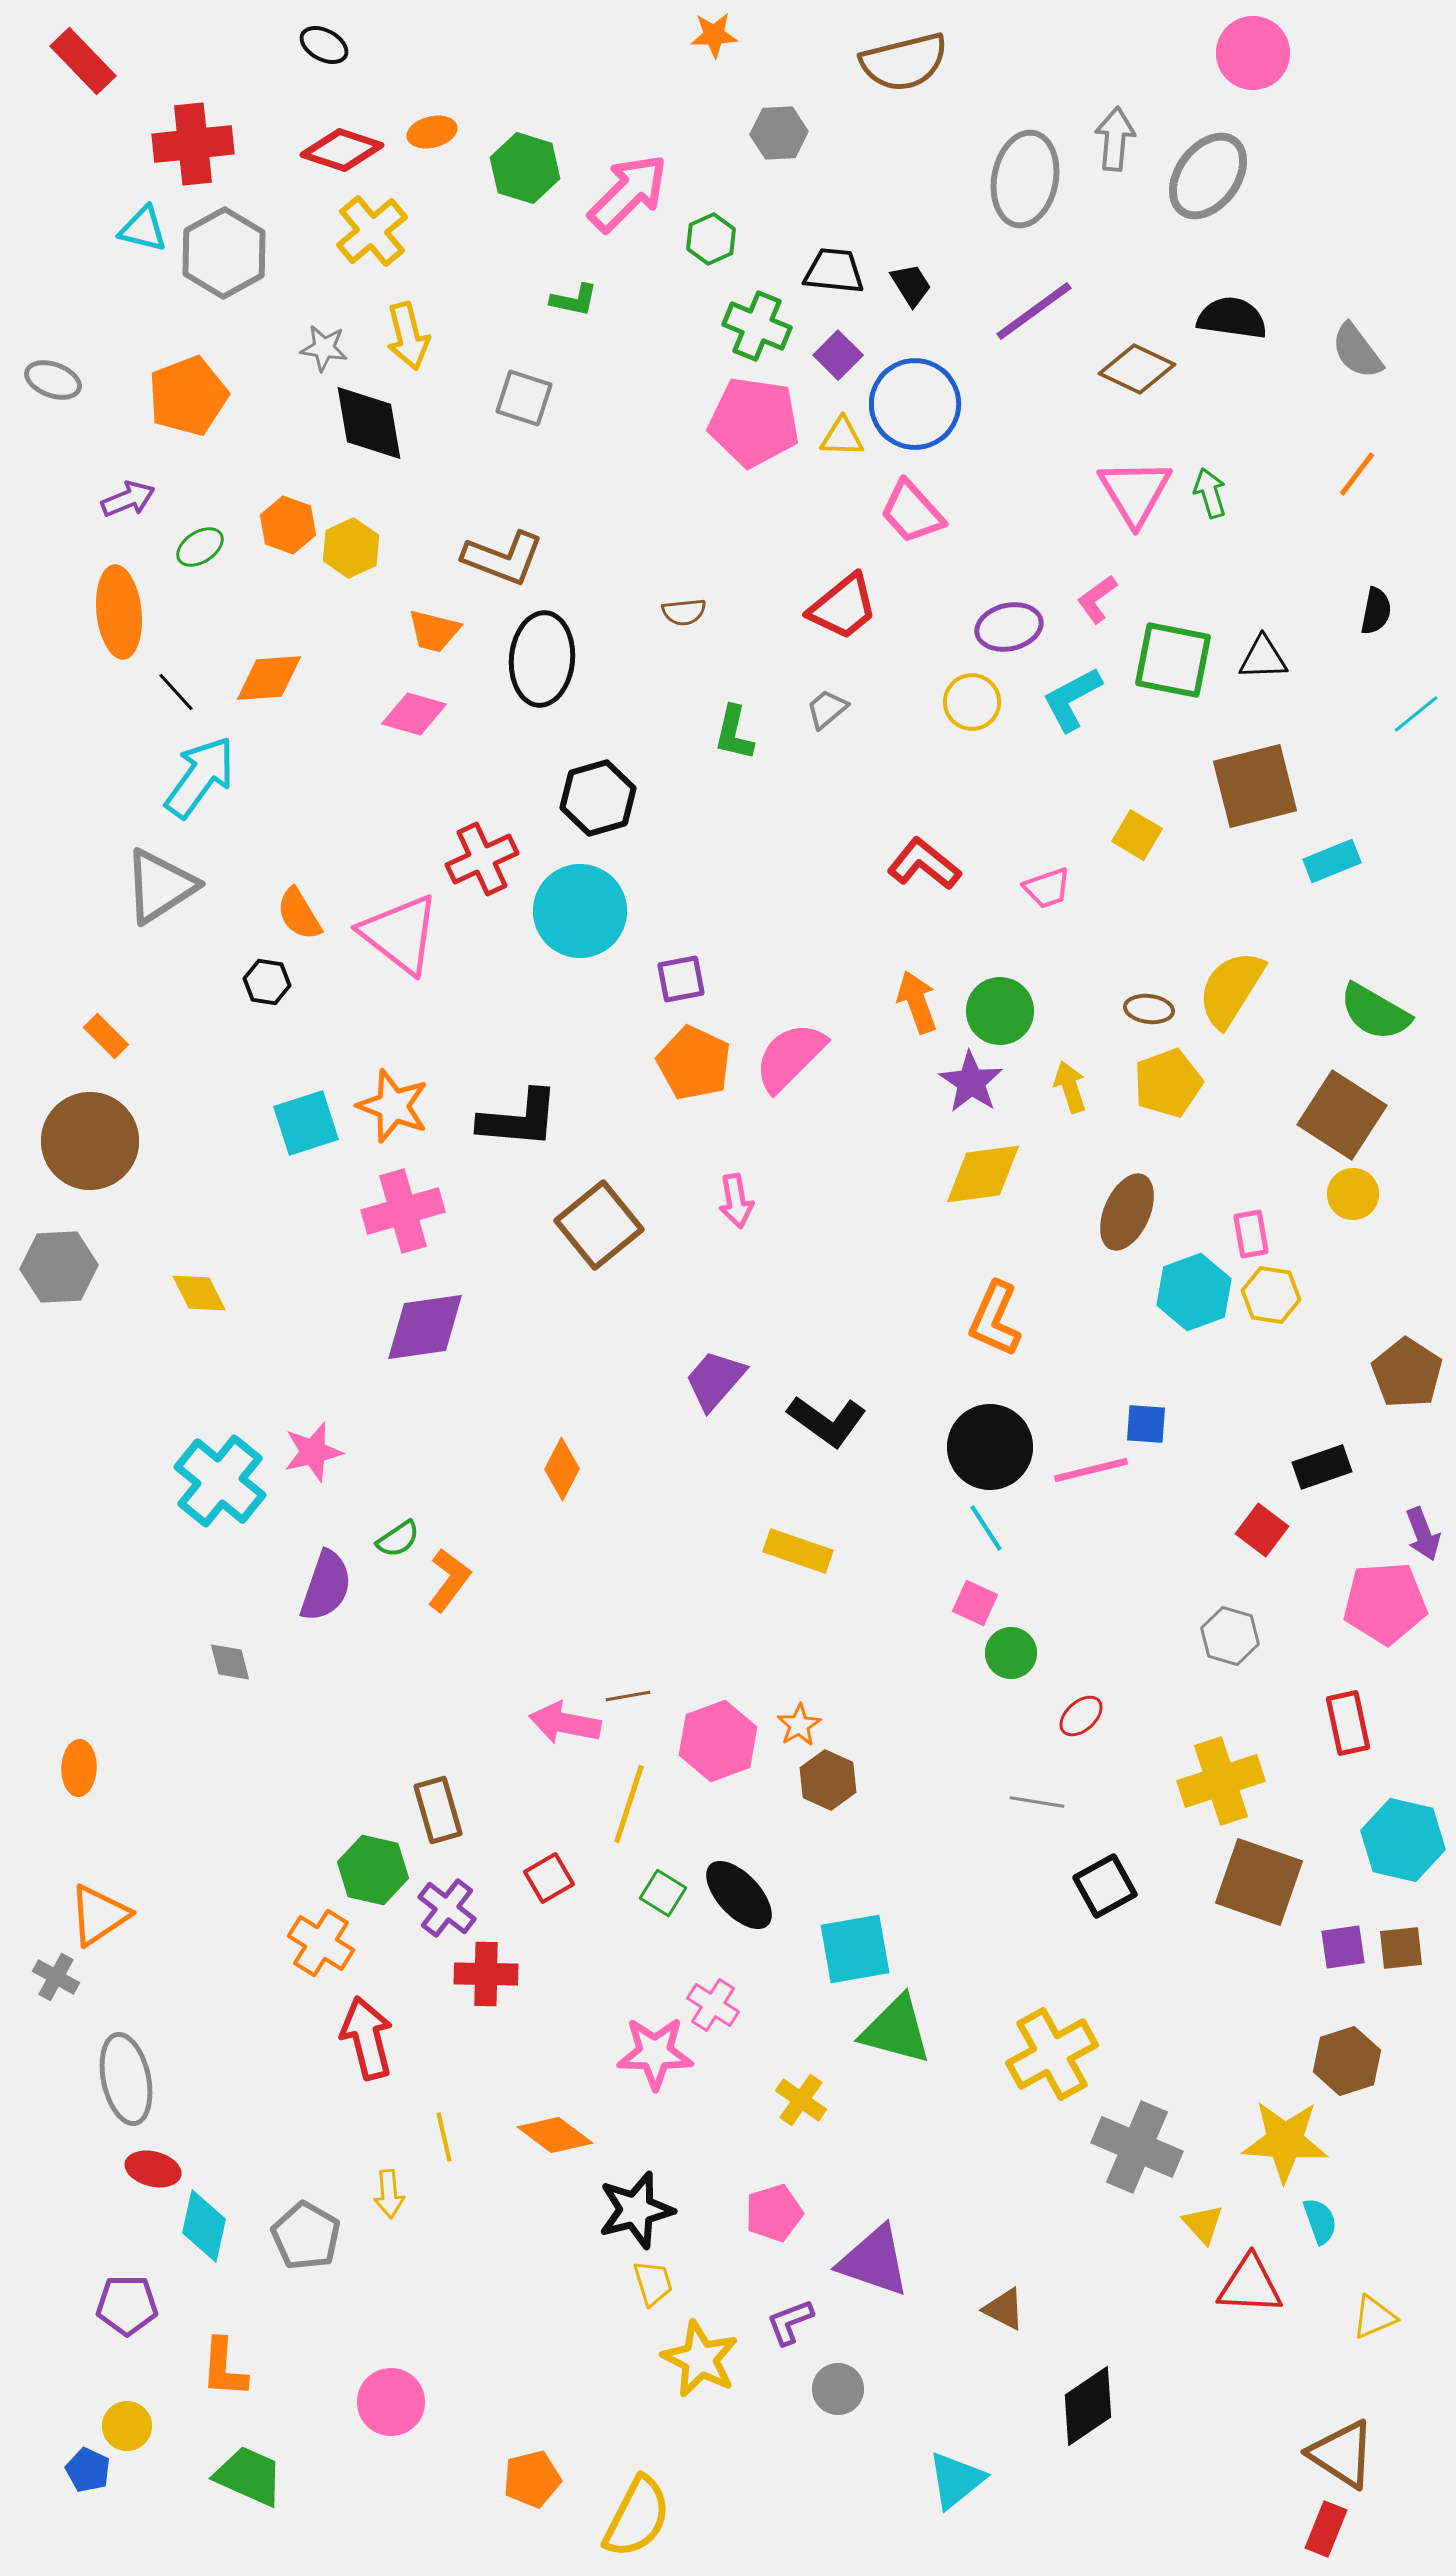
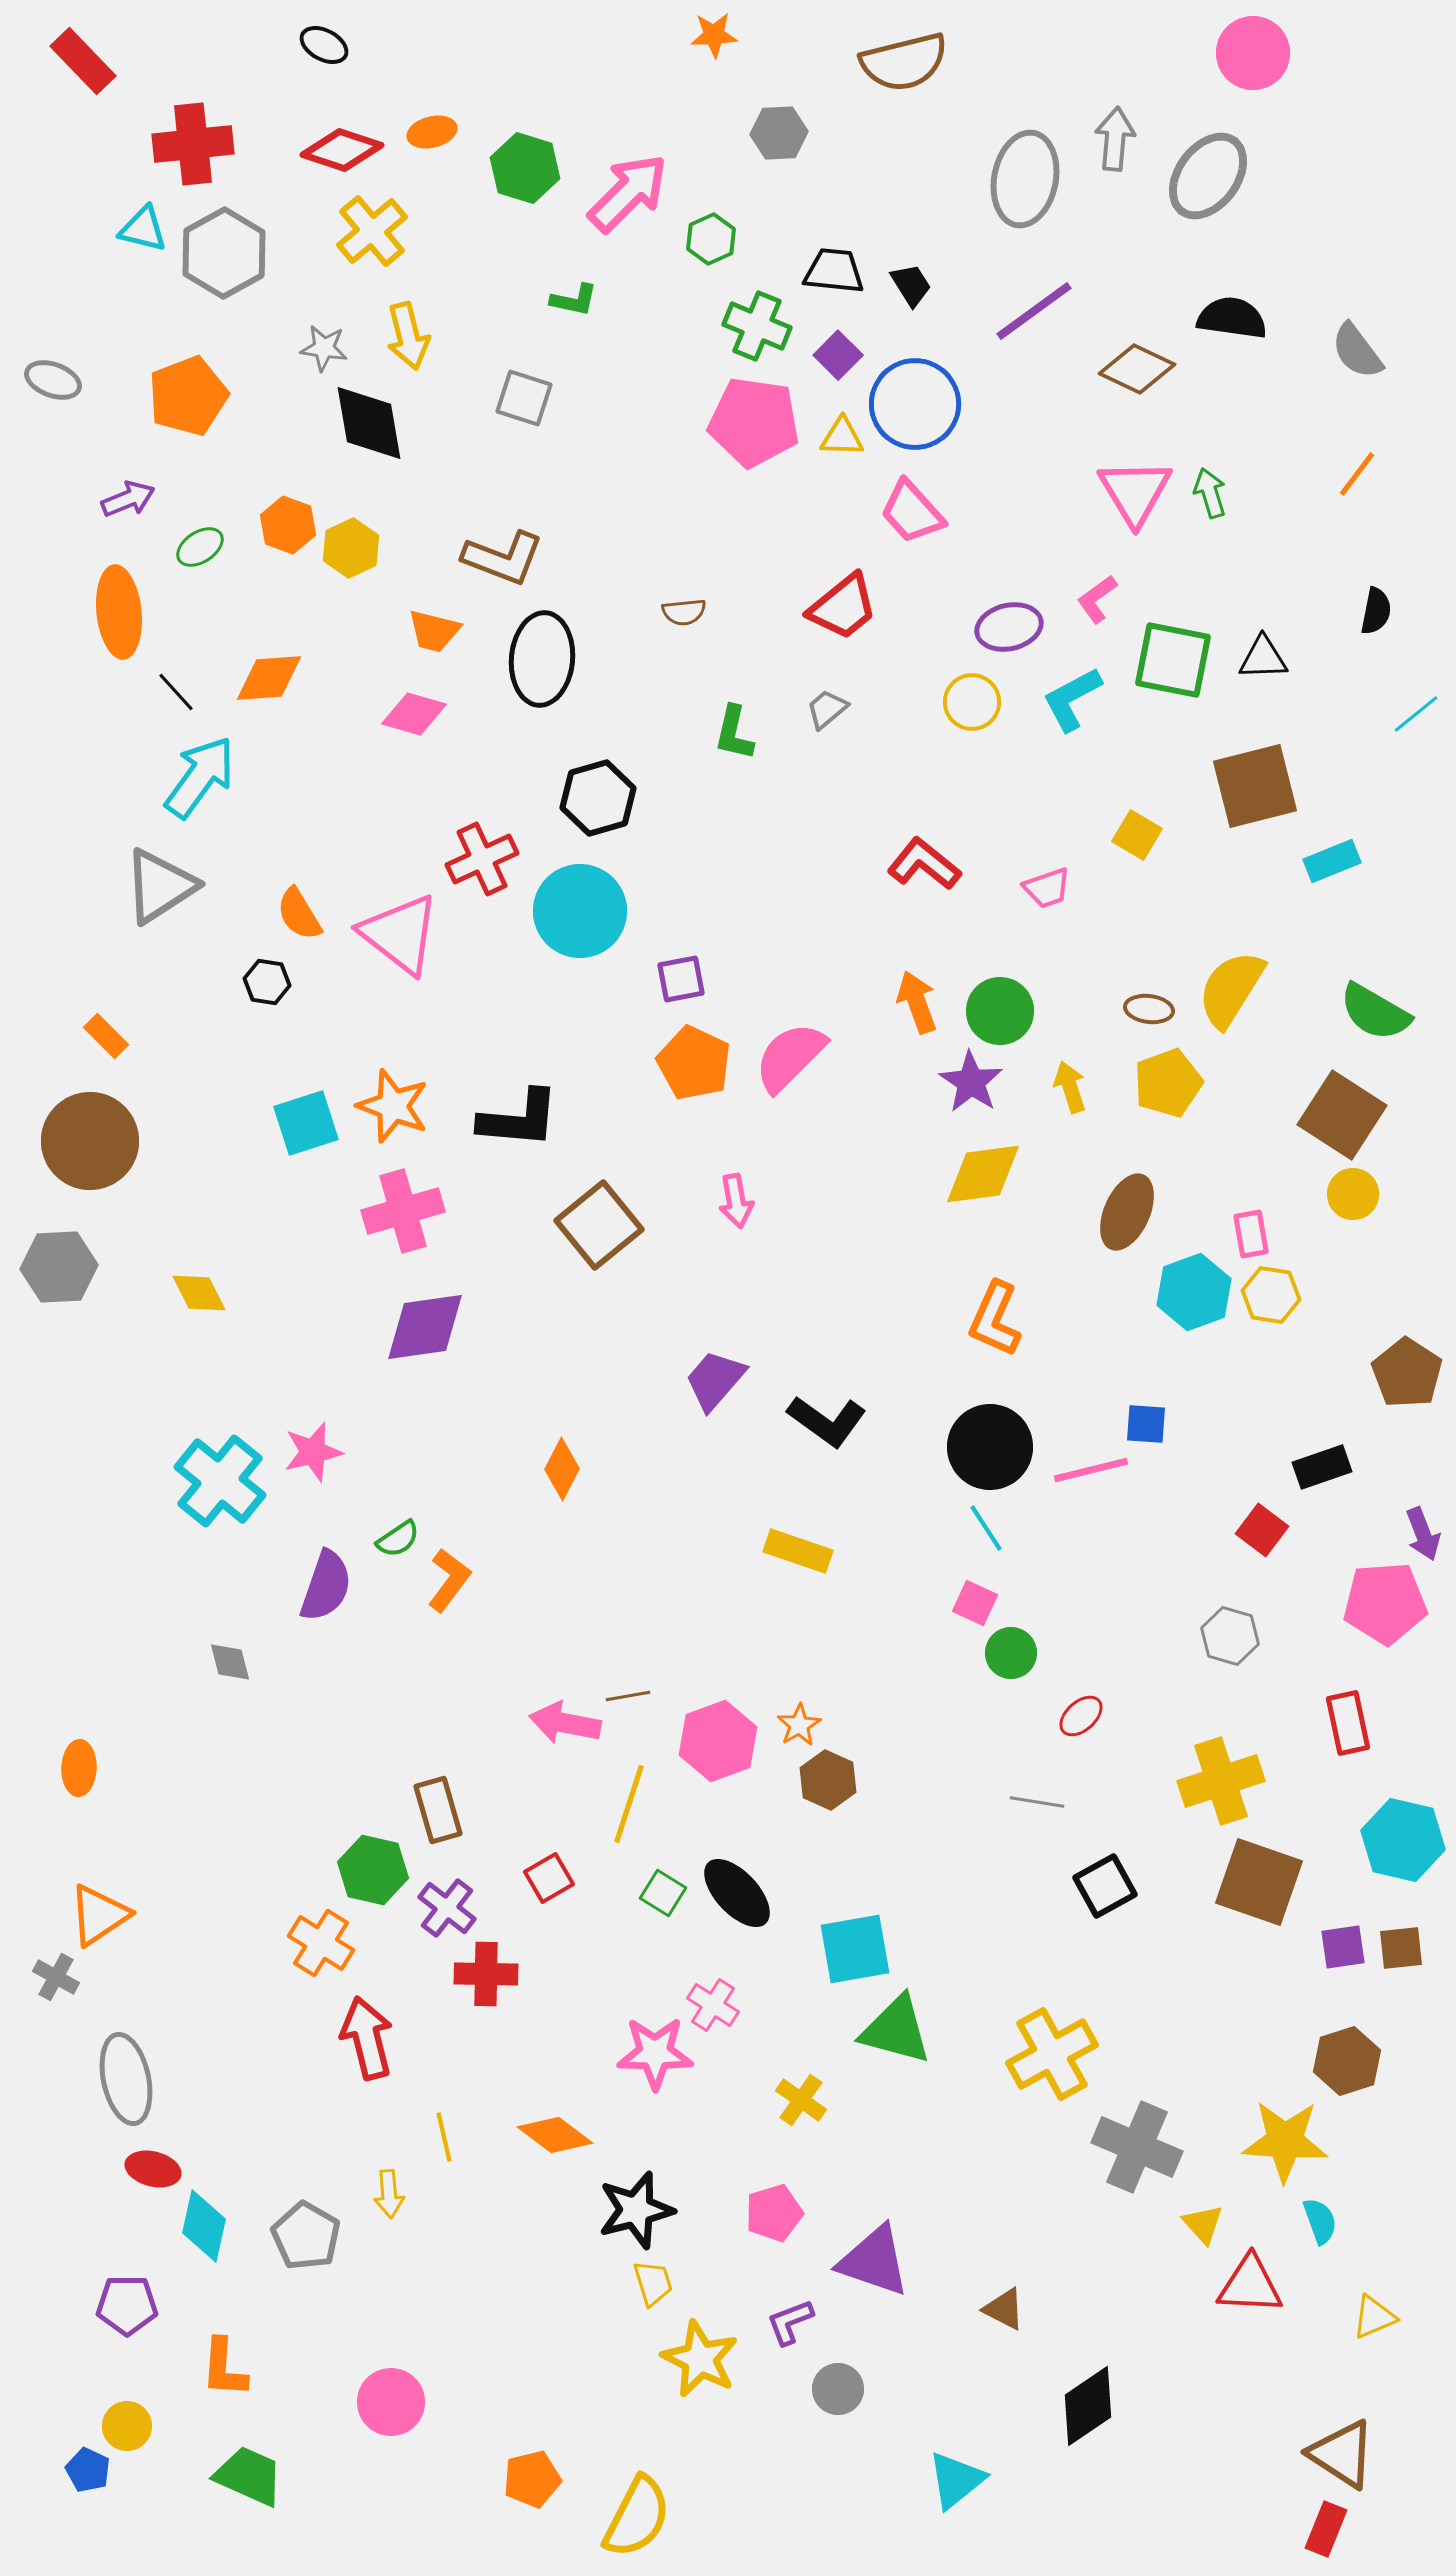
black ellipse at (739, 1895): moved 2 px left, 2 px up
